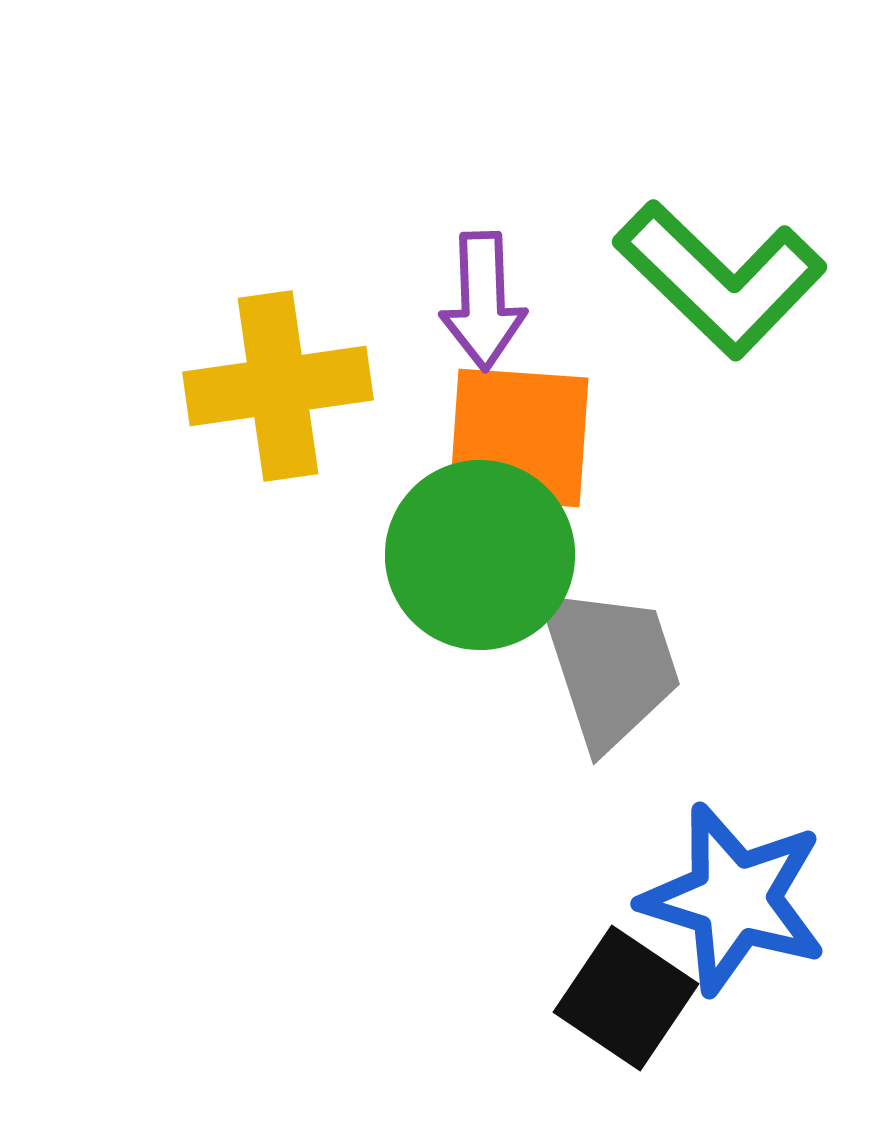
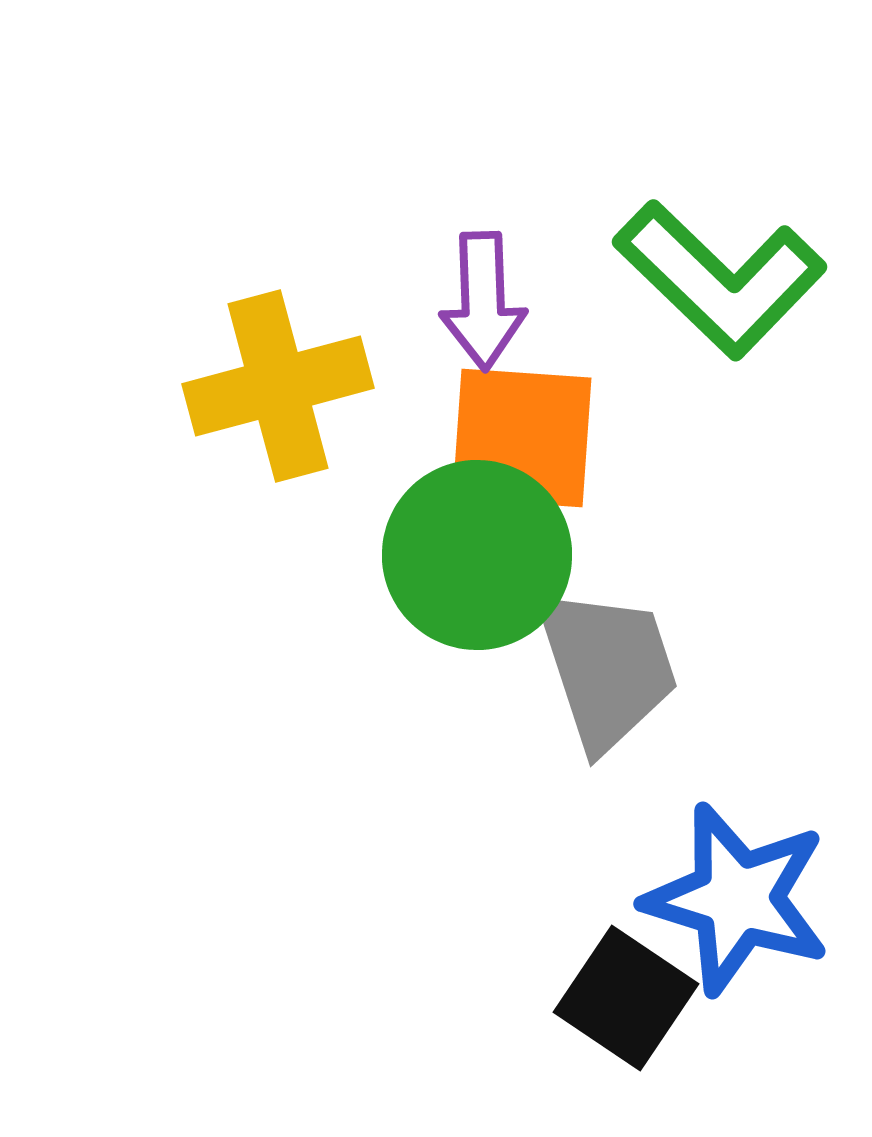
yellow cross: rotated 7 degrees counterclockwise
orange square: moved 3 px right
green circle: moved 3 px left
gray trapezoid: moved 3 px left, 2 px down
blue star: moved 3 px right
